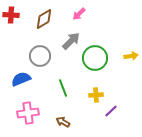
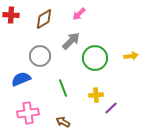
purple line: moved 3 px up
